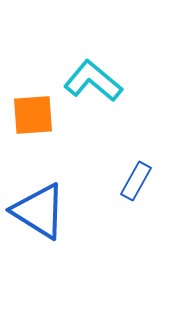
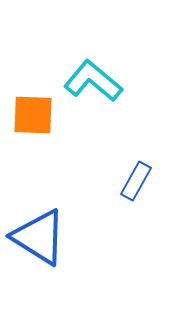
orange square: rotated 6 degrees clockwise
blue triangle: moved 26 px down
